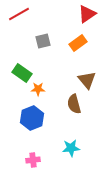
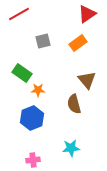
orange star: moved 1 px down
